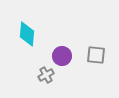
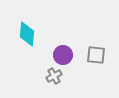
purple circle: moved 1 px right, 1 px up
gray cross: moved 8 px right, 1 px down
